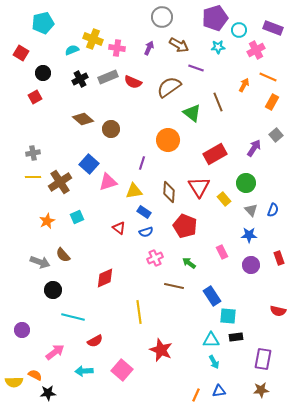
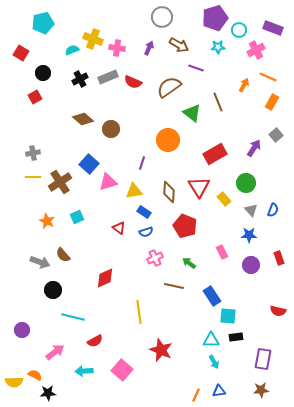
orange star at (47, 221): rotated 21 degrees counterclockwise
